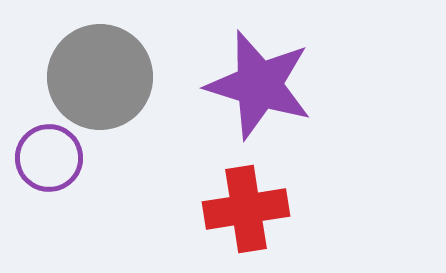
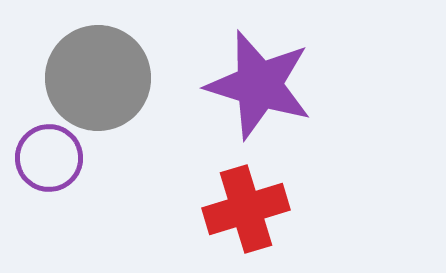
gray circle: moved 2 px left, 1 px down
red cross: rotated 8 degrees counterclockwise
